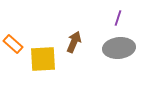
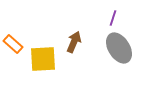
purple line: moved 5 px left
gray ellipse: rotated 64 degrees clockwise
